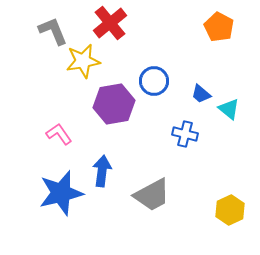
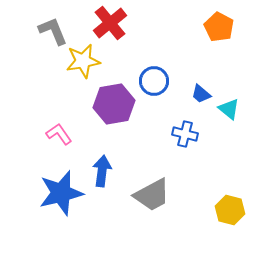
yellow hexagon: rotated 20 degrees counterclockwise
